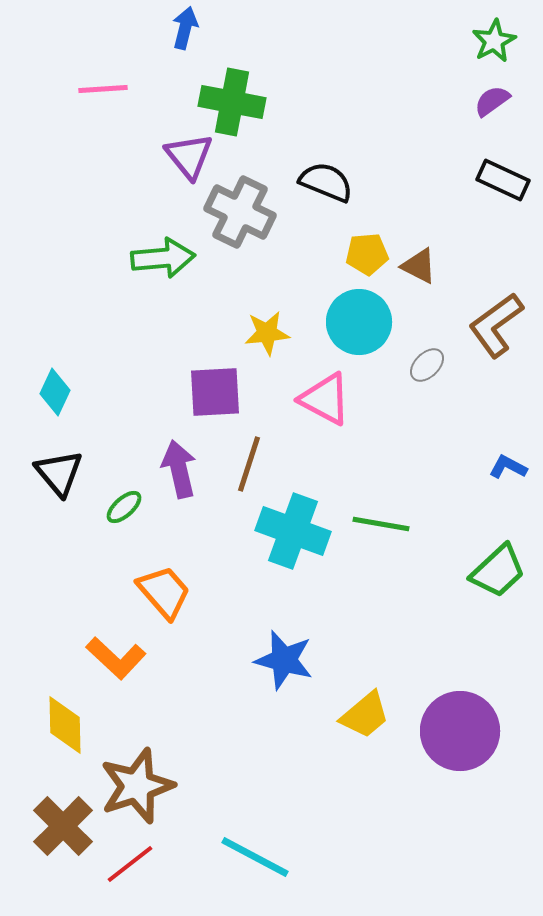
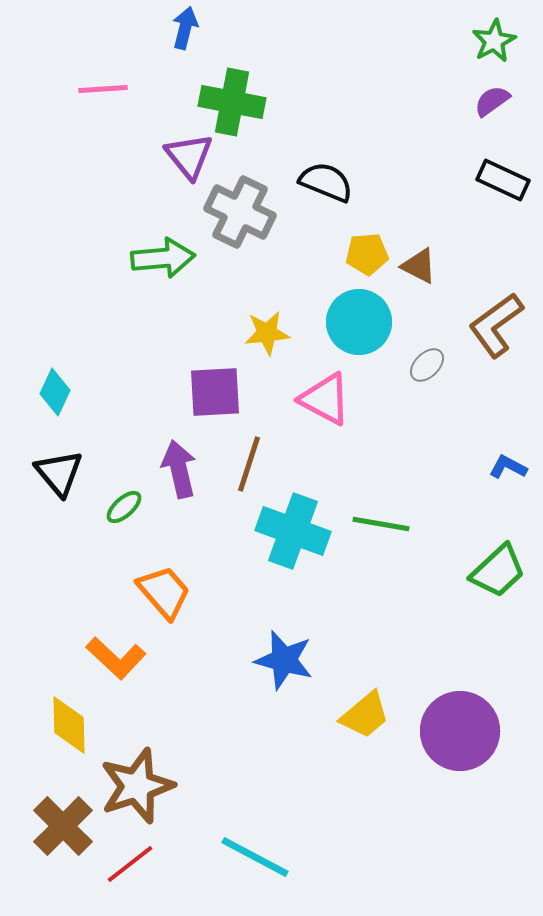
yellow diamond: moved 4 px right
